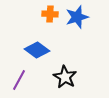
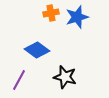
orange cross: moved 1 px right, 1 px up; rotated 14 degrees counterclockwise
black star: rotated 15 degrees counterclockwise
